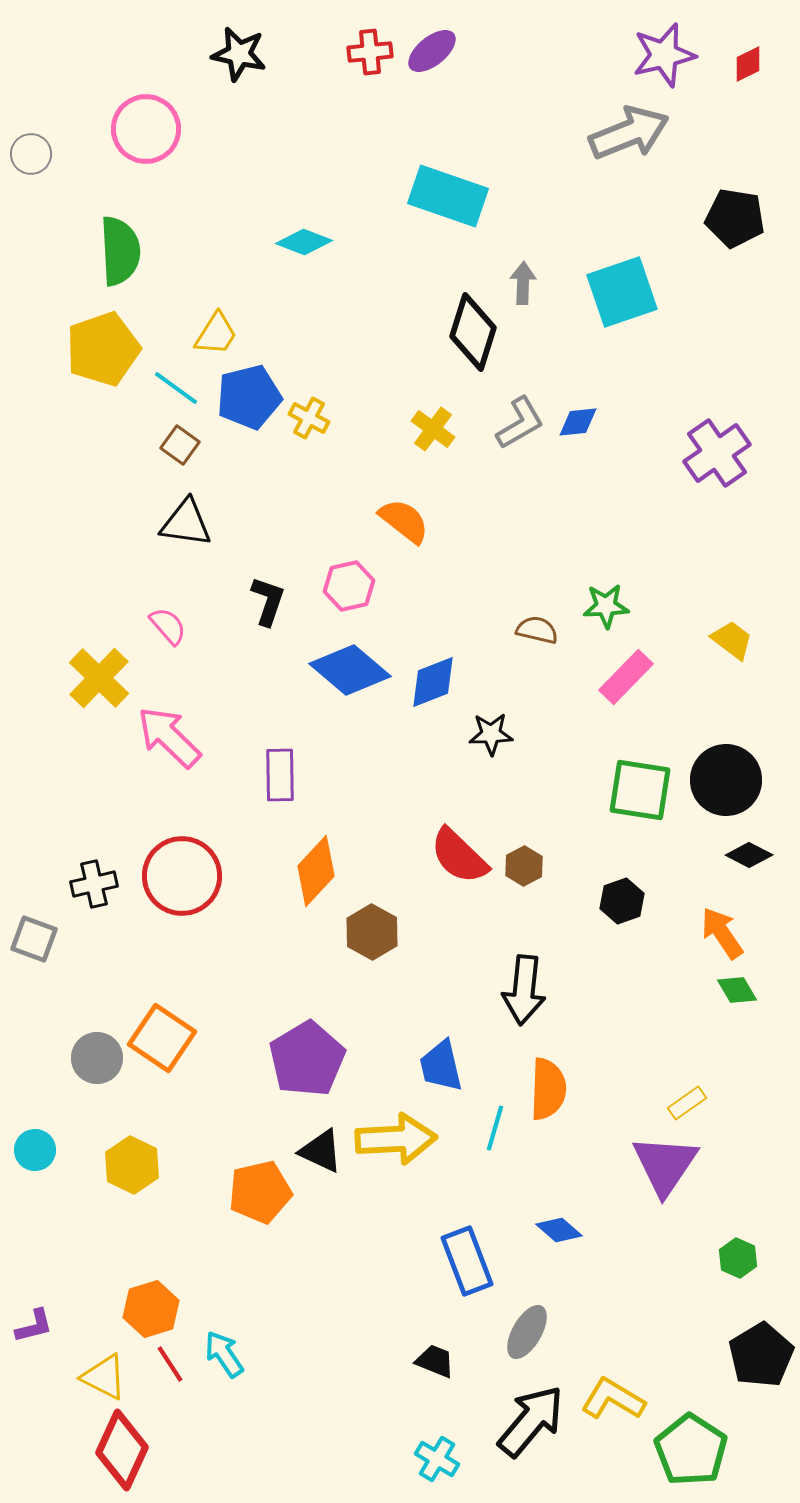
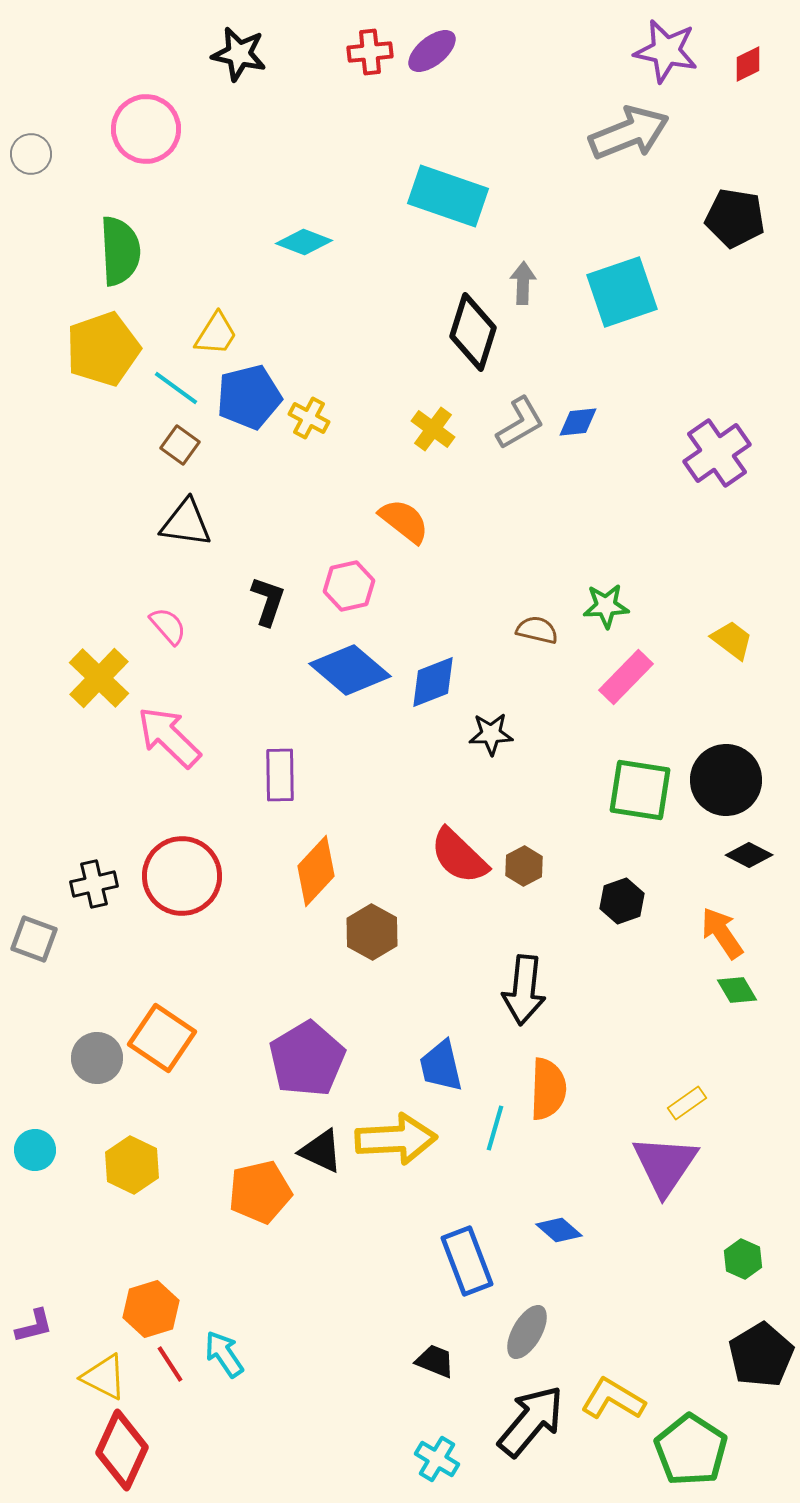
purple star at (664, 55): moved 2 px right, 4 px up; rotated 26 degrees clockwise
green hexagon at (738, 1258): moved 5 px right, 1 px down
